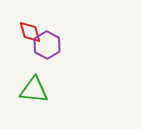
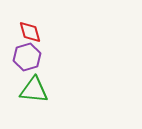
purple hexagon: moved 20 px left, 12 px down; rotated 16 degrees clockwise
